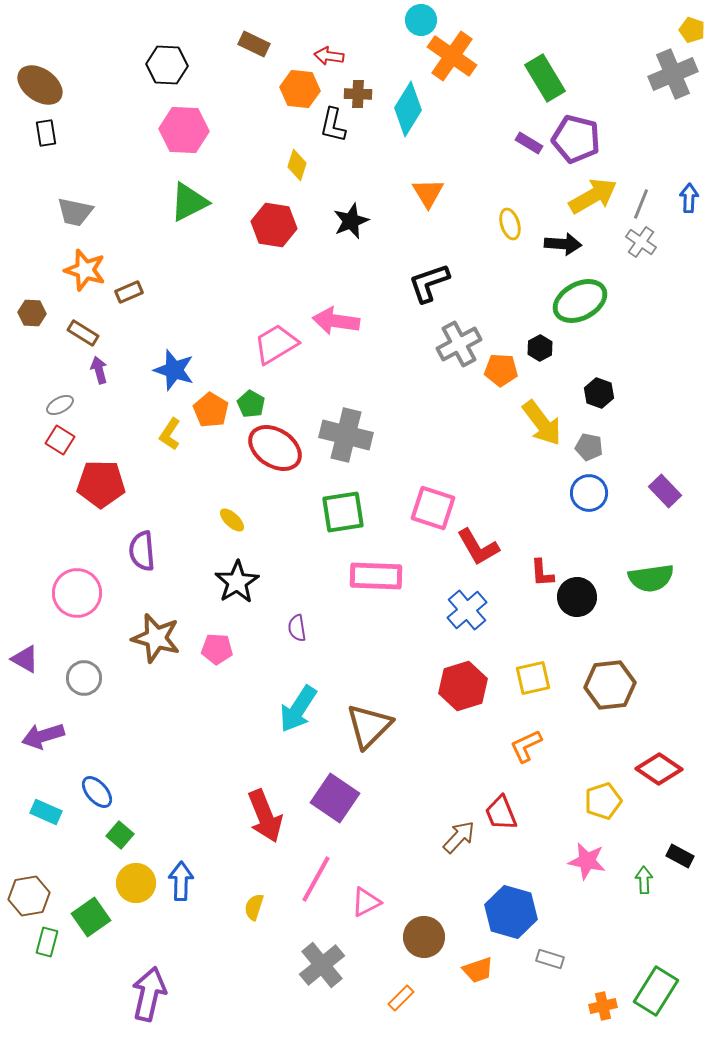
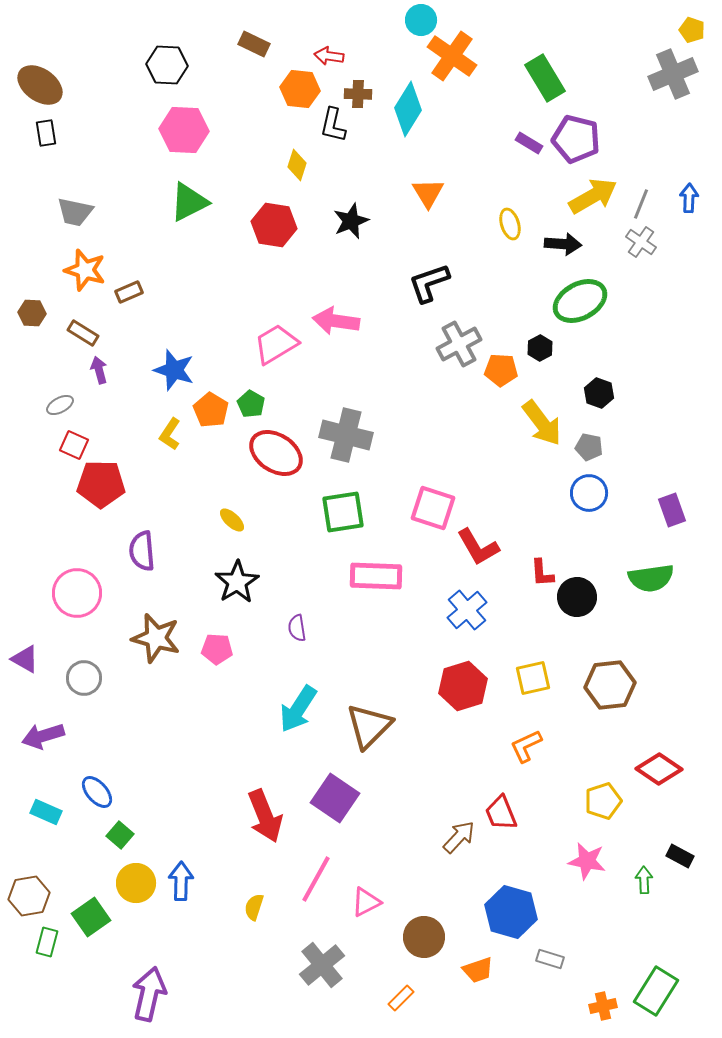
red square at (60, 440): moved 14 px right, 5 px down; rotated 8 degrees counterclockwise
red ellipse at (275, 448): moved 1 px right, 5 px down
purple rectangle at (665, 491): moved 7 px right, 19 px down; rotated 24 degrees clockwise
